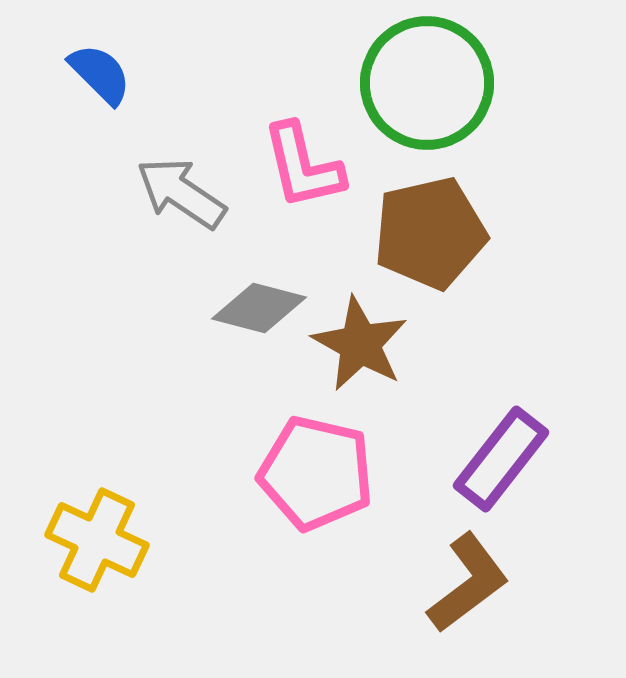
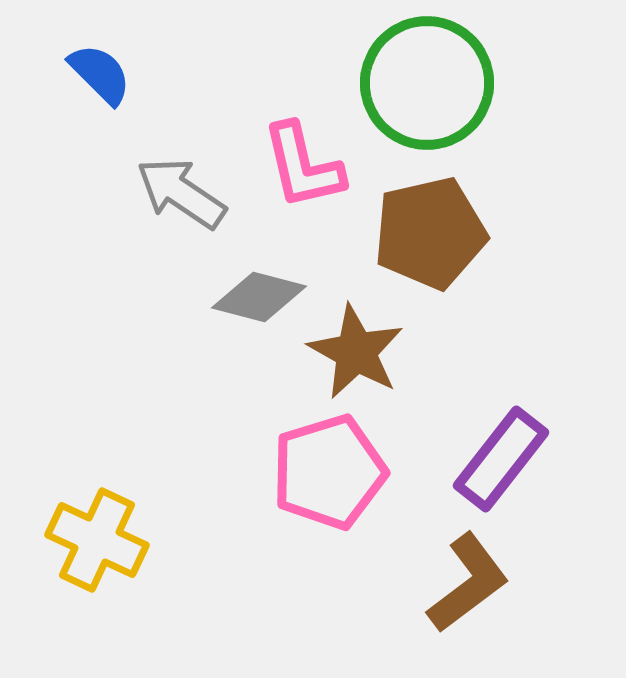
gray diamond: moved 11 px up
brown star: moved 4 px left, 8 px down
pink pentagon: moved 13 px right, 1 px up; rotated 30 degrees counterclockwise
